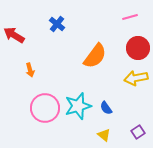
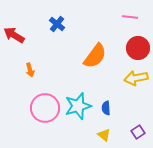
pink line: rotated 21 degrees clockwise
blue semicircle: rotated 32 degrees clockwise
